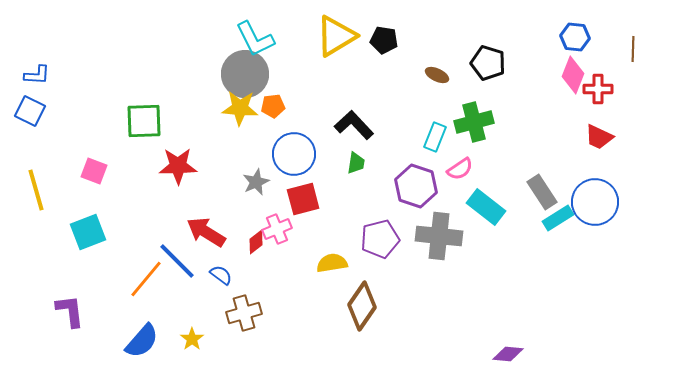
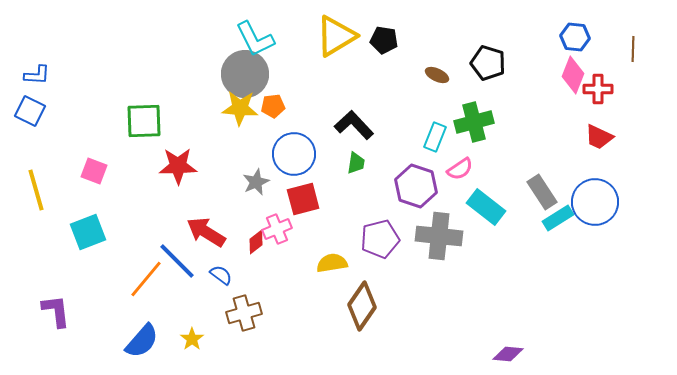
purple L-shape at (70, 311): moved 14 px left
